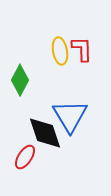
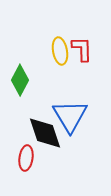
red ellipse: moved 1 px right, 1 px down; rotated 25 degrees counterclockwise
